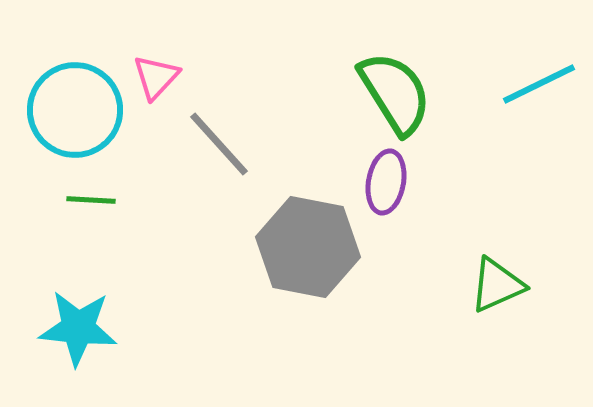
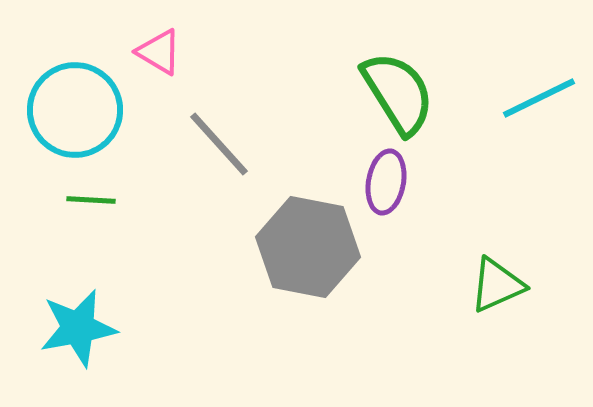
pink triangle: moved 3 px right, 25 px up; rotated 42 degrees counterclockwise
cyan line: moved 14 px down
green semicircle: moved 3 px right
cyan star: rotated 16 degrees counterclockwise
